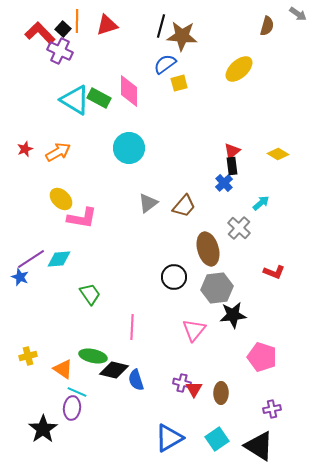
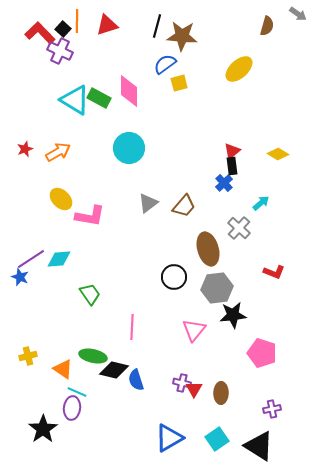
black line at (161, 26): moved 4 px left
pink L-shape at (82, 218): moved 8 px right, 2 px up
pink pentagon at (262, 357): moved 4 px up
